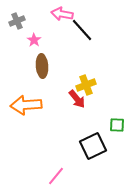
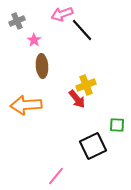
pink arrow: rotated 30 degrees counterclockwise
